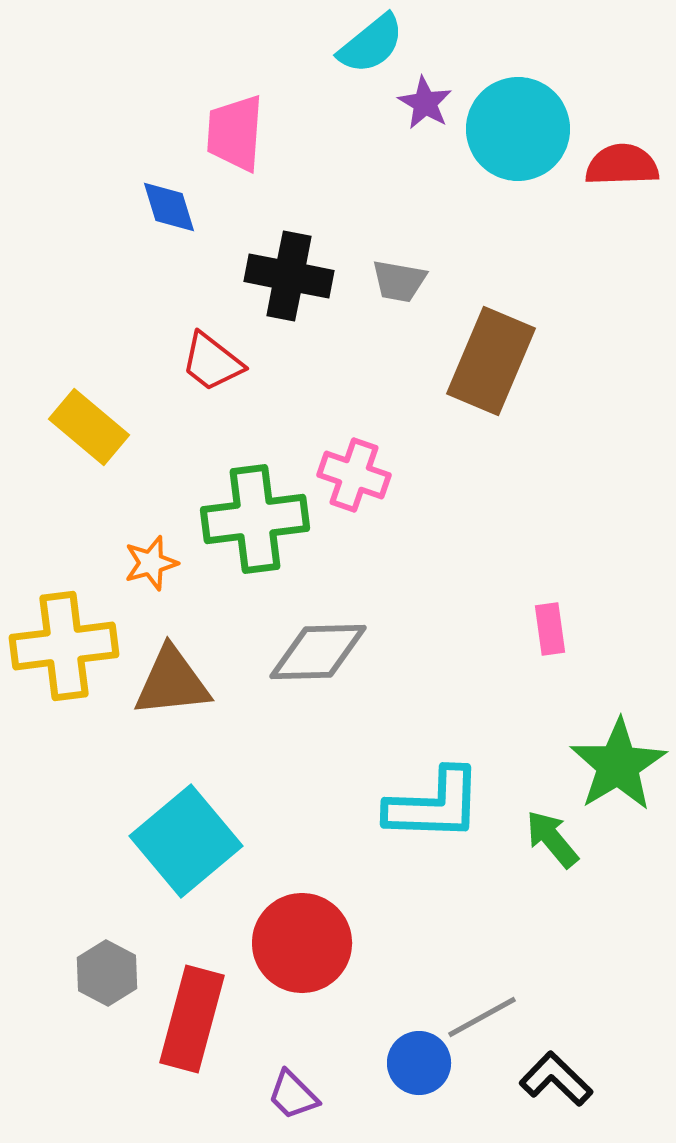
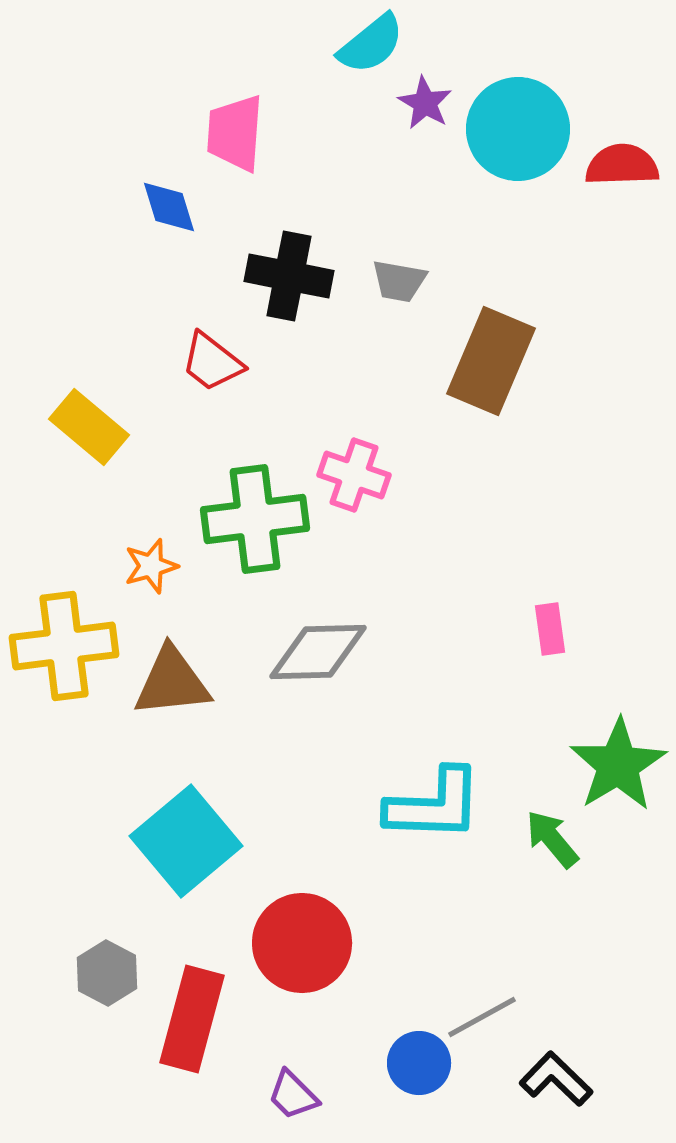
orange star: moved 3 px down
